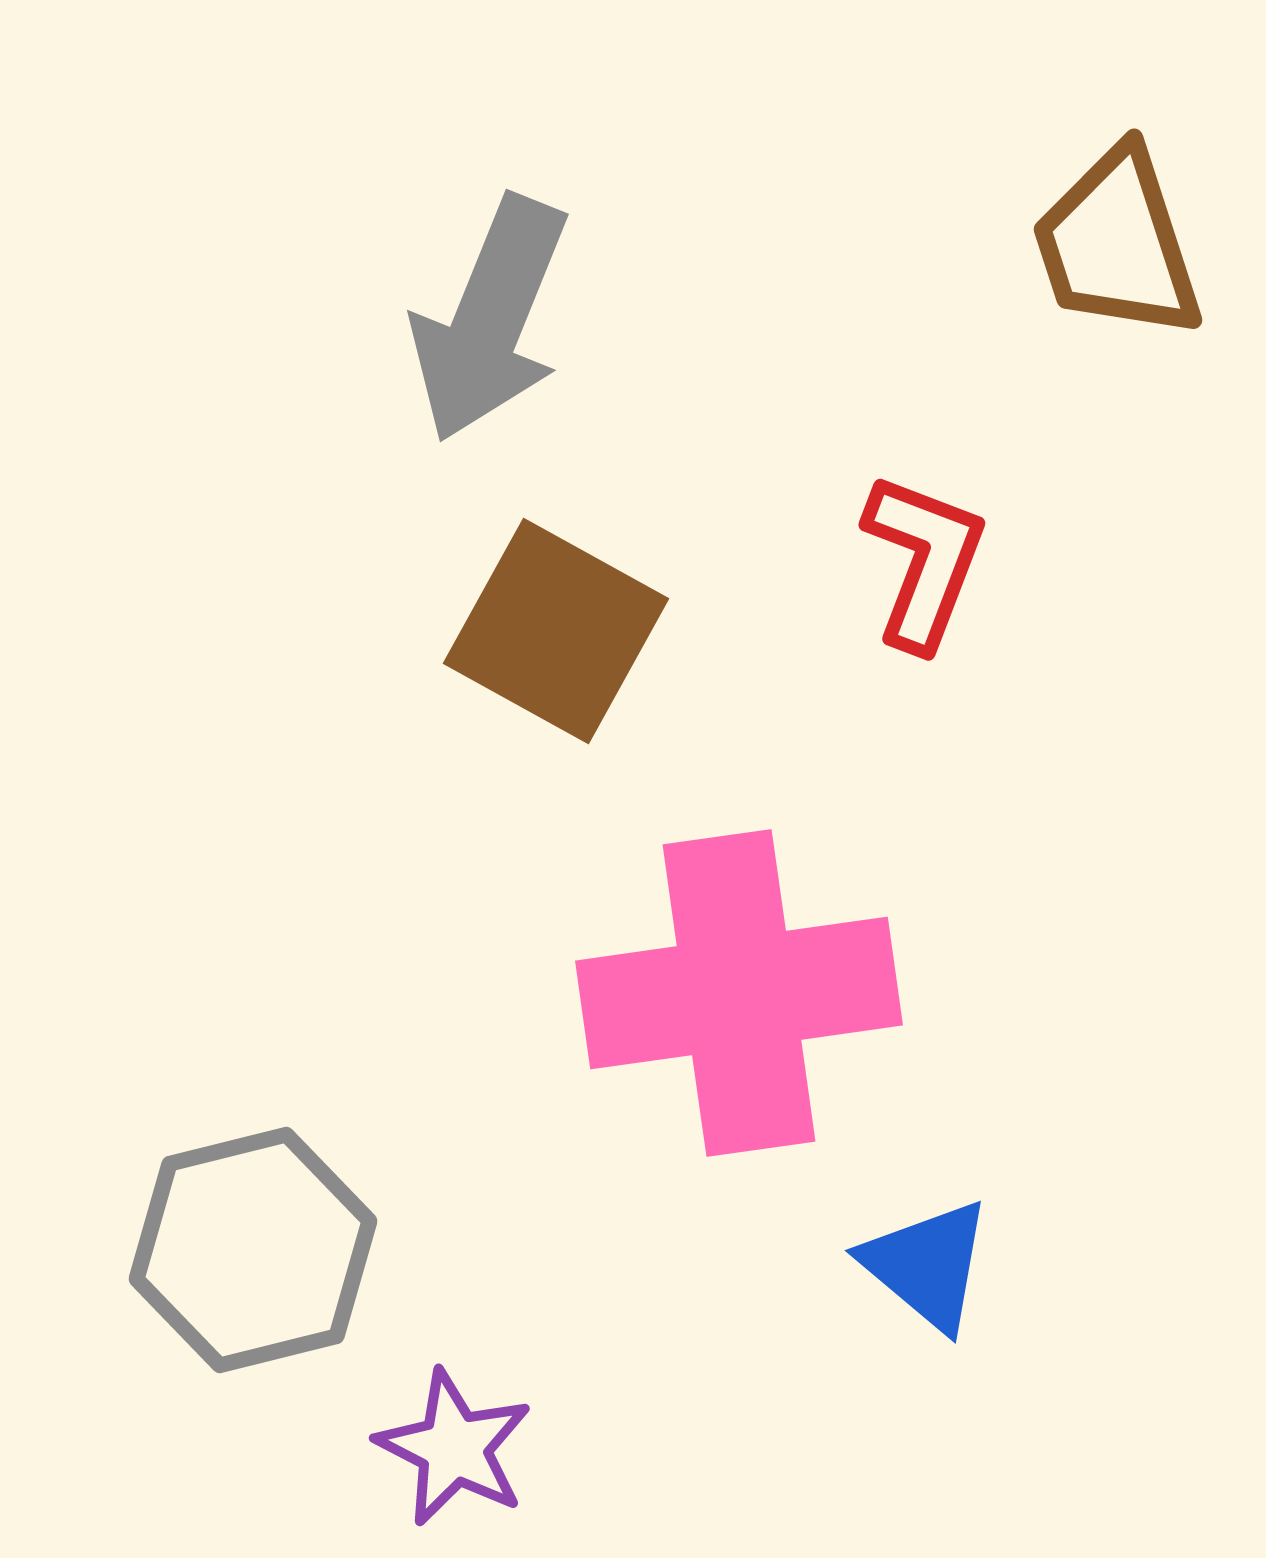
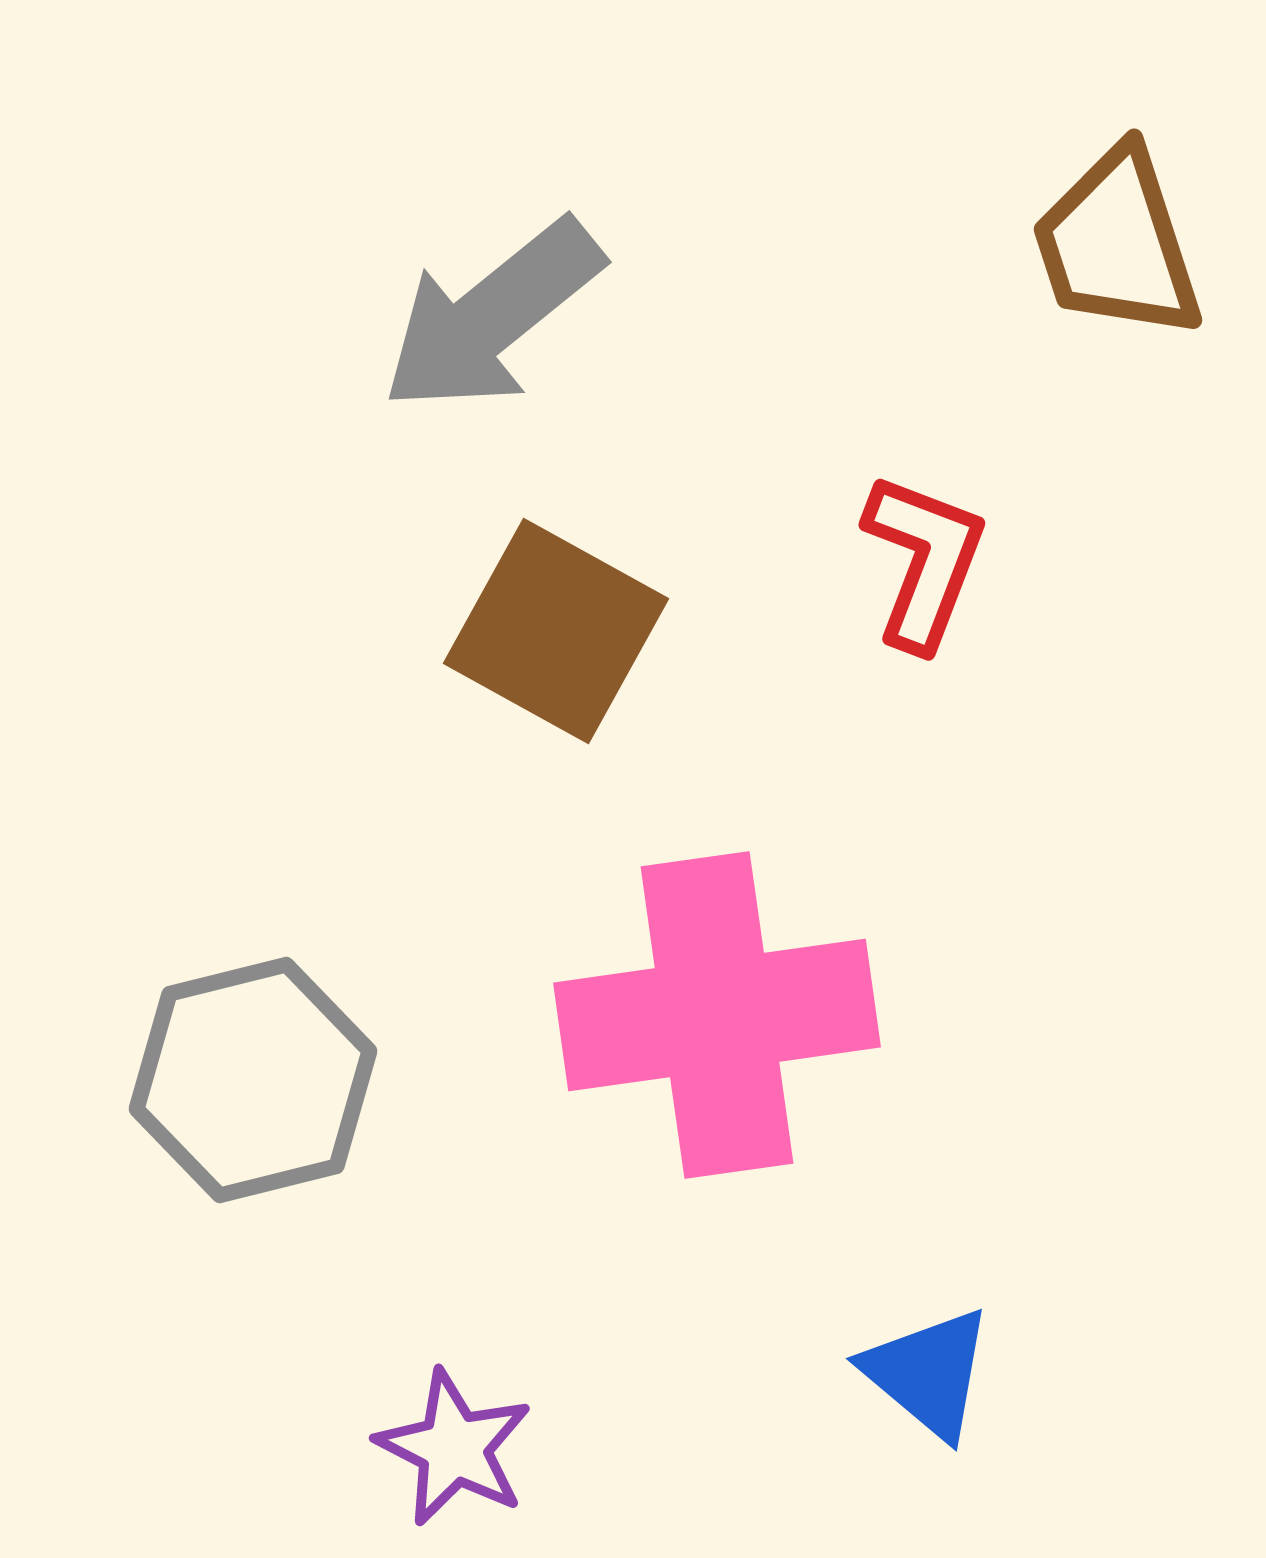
gray arrow: moved 2 px right, 3 px up; rotated 29 degrees clockwise
pink cross: moved 22 px left, 22 px down
gray hexagon: moved 170 px up
blue triangle: moved 1 px right, 108 px down
